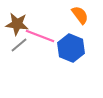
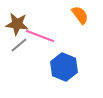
blue hexagon: moved 7 px left, 19 px down
